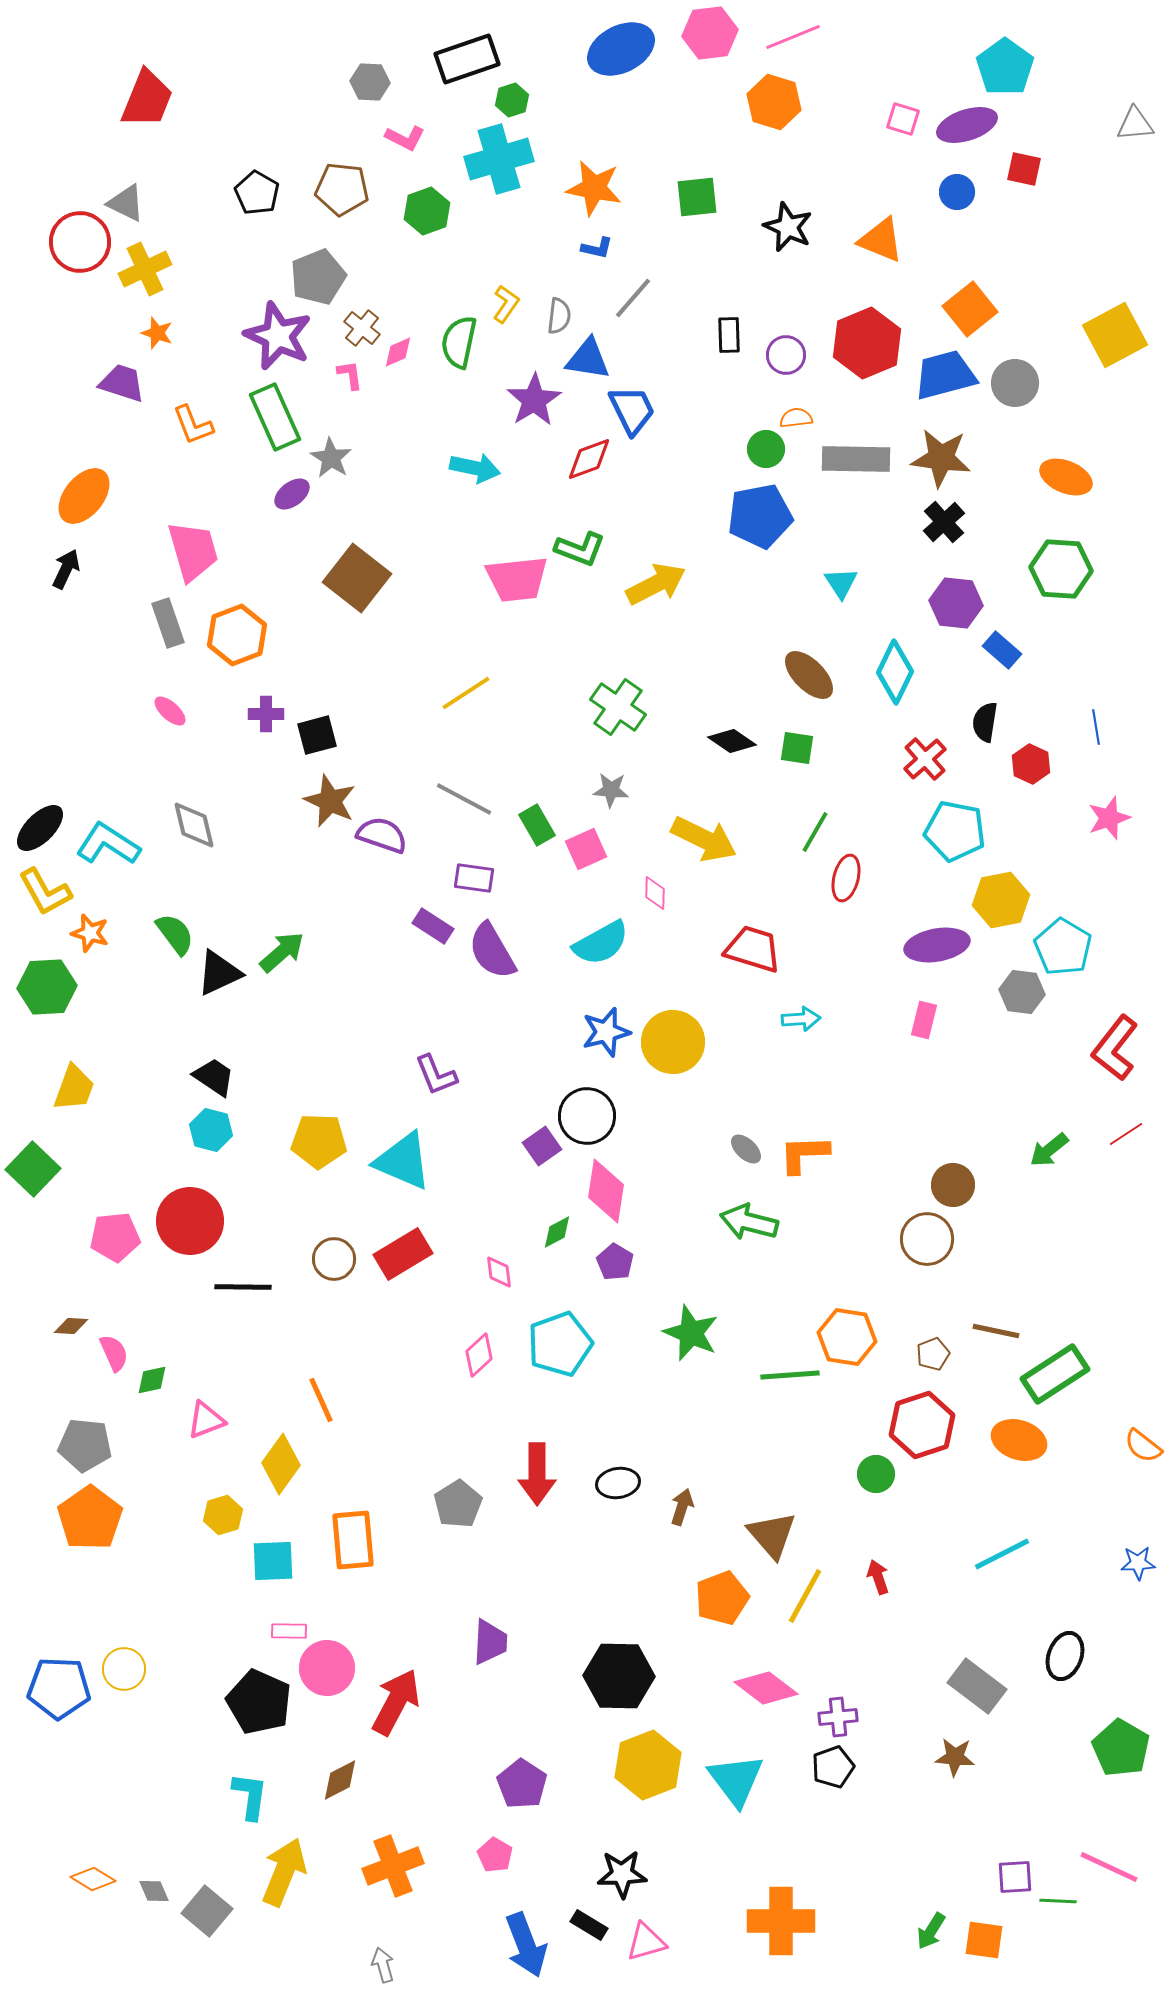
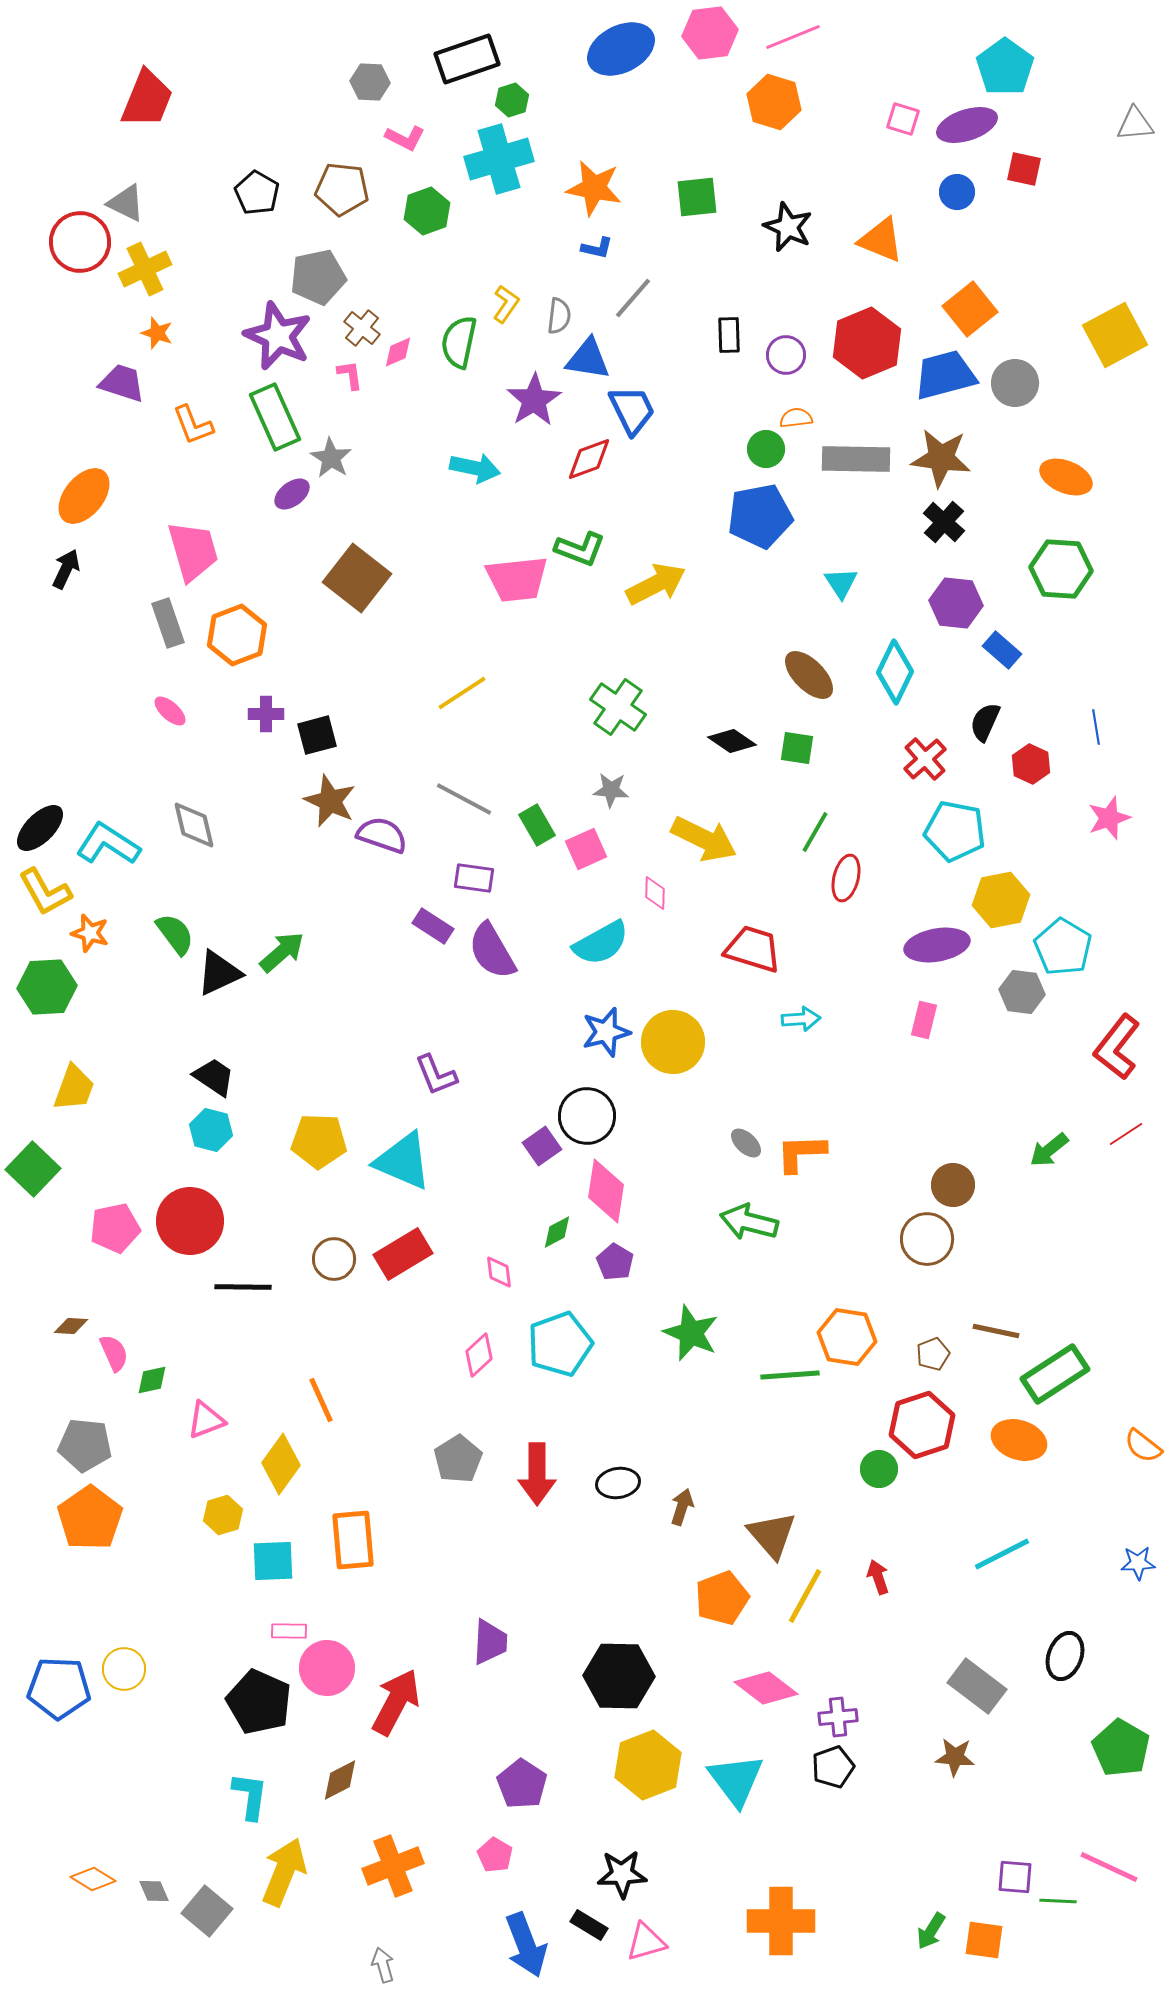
gray pentagon at (318, 277): rotated 10 degrees clockwise
black cross at (944, 522): rotated 6 degrees counterclockwise
yellow line at (466, 693): moved 4 px left
black semicircle at (985, 722): rotated 15 degrees clockwise
red L-shape at (1115, 1048): moved 2 px right, 1 px up
gray ellipse at (746, 1149): moved 6 px up
orange L-shape at (804, 1154): moved 3 px left, 1 px up
pink pentagon at (115, 1237): moved 9 px up; rotated 6 degrees counterclockwise
green circle at (876, 1474): moved 3 px right, 5 px up
gray pentagon at (458, 1504): moved 45 px up
purple square at (1015, 1877): rotated 9 degrees clockwise
